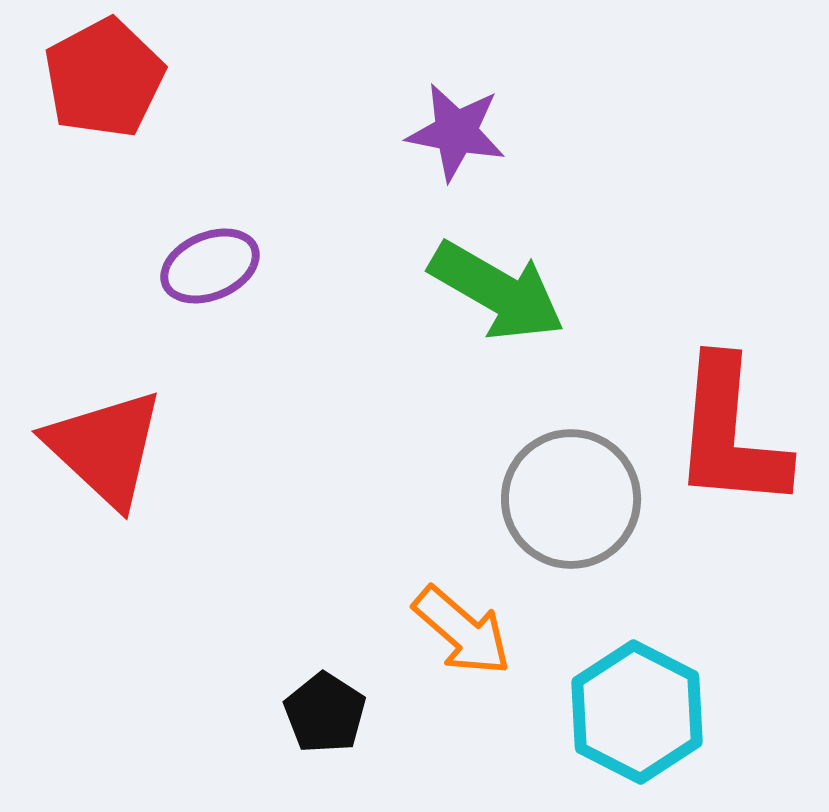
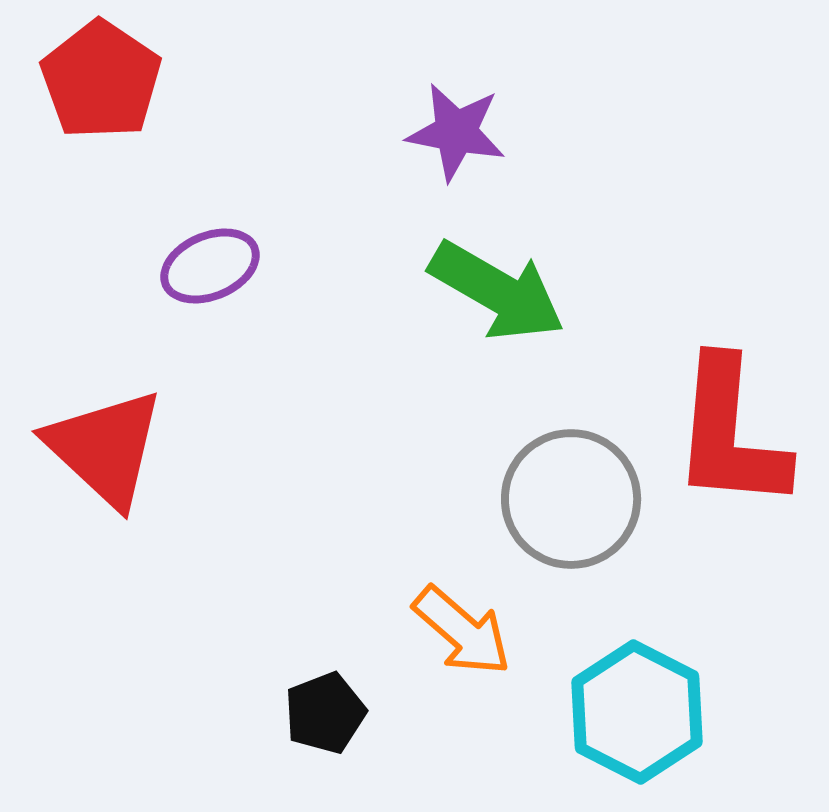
red pentagon: moved 3 px left, 2 px down; rotated 10 degrees counterclockwise
black pentagon: rotated 18 degrees clockwise
